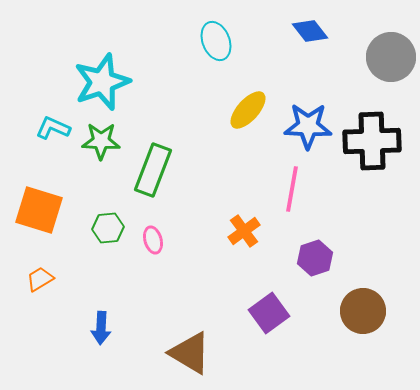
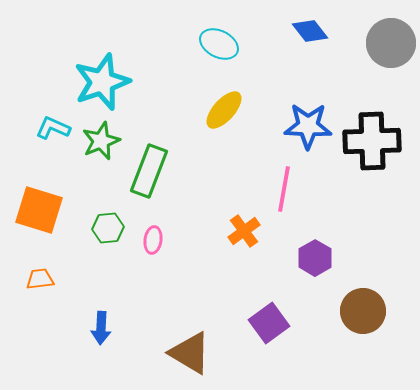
cyan ellipse: moved 3 px right, 3 px down; rotated 42 degrees counterclockwise
gray circle: moved 14 px up
yellow ellipse: moved 24 px left
green star: rotated 24 degrees counterclockwise
green rectangle: moved 4 px left, 1 px down
pink line: moved 8 px left
pink ellipse: rotated 24 degrees clockwise
purple hexagon: rotated 12 degrees counterclockwise
orange trapezoid: rotated 24 degrees clockwise
purple square: moved 10 px down
